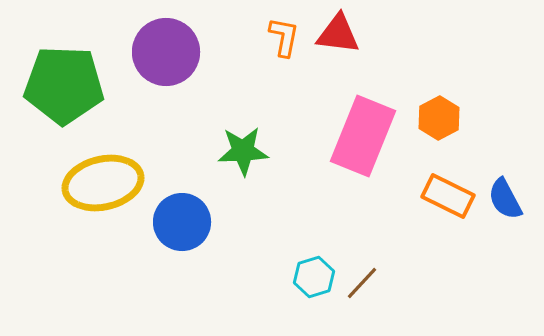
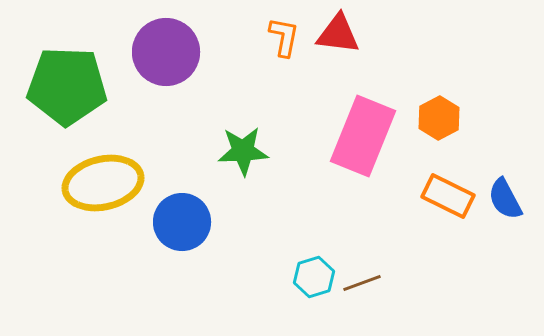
green pentagon: moved 3 px right, 1 px down
brown line: rotated 27 degrees clockwise
